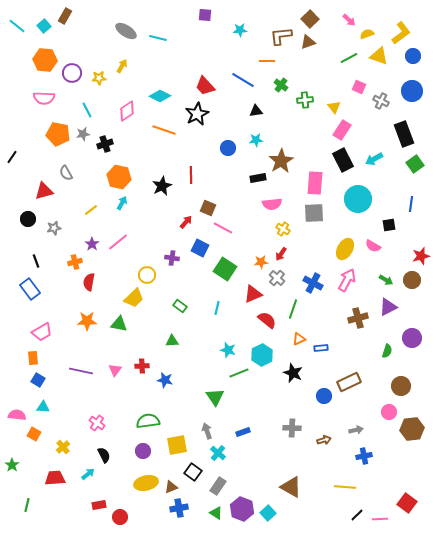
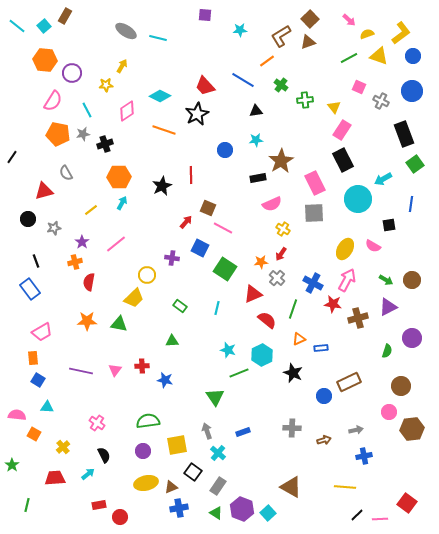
brown L-shape at (281, 36): rotated 25 degrees counterclockwise
orange line at (267, 61): rotated 35 degrees counterclockwise
yellow star at (99, 78): moved 7 px right, 7 px down
pink semicircle at (44, 98): moved 9 px right, 3 px down; rotated 60 degrees counterclockwise
blue circle at (228, 148): moved 3 px left, 2 px down
cyan arrow at (374, 159): moved 9 px right, 20 px down
orange hexagon at (119, 177): rotated 15 degrees counterclockwise
pink rectangle at (315, 183): rotated 30 degrees counterclockwise
pink semicircle at (272, 204): rotated 18 degrees counterclockwise
pink line at (118, 242): moved 2 px left, 2 px down
purple star at (92, 244): moved 10 px left, 2 px up
red star at (421, 256): moved 88 px left, 48 px down; rotated 24 degrees clockwise
cyan triangle at (43, 407): moved 4 px right
